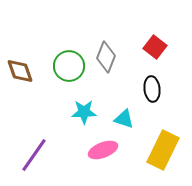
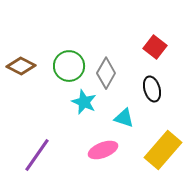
gray diamond: moved 16 px down; rotated 8 degrees clockwise
brown diamond: moved 1 px right, 5 px up; rotated 44 degrees counterclockwise
black ellipse: rotated 10 degrees counterclockwise
cyan star: moved 10 px up; rotated 25 degrees clockwise
cyan triangle: moved 1 px up
yellow rectangle: rotated 15 degrees clockwise
purple line: moved 3 px right
